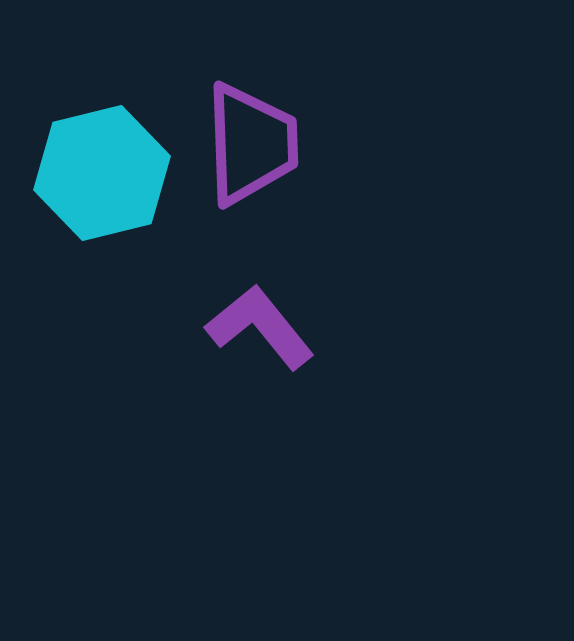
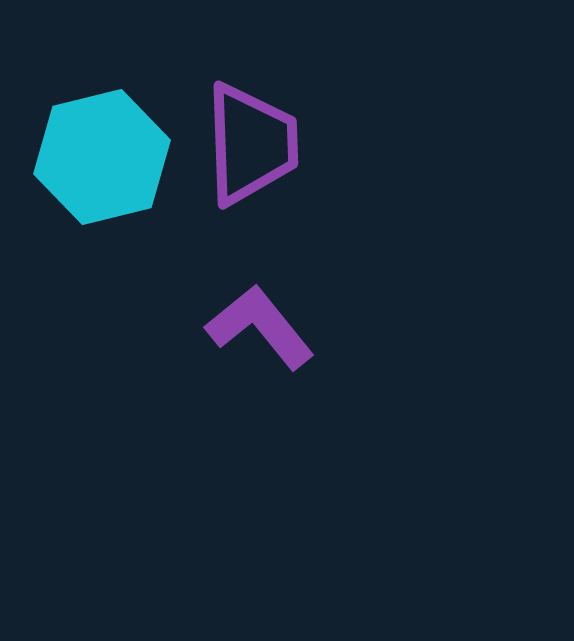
cyan hexagon: moved 16 px up
